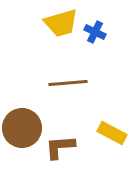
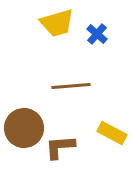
yellow trapezoid: moved 4 px left
blue cross: moved 2 px right, 2 px down; rotated 15 degrees clockwise
brown line: moved 3 px right, 3 px down
brown circle: moved 2 px right
